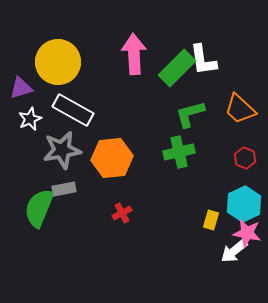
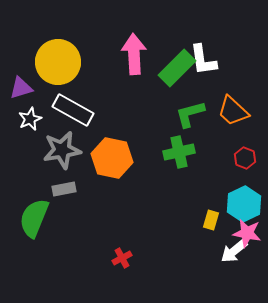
orange trapezoid: moved 7 px left, 2 px down
orange hexagon: rotated 18 degrees clockwise
green semicircle: moved 5 px left, 10 px down
red cross: moved 45 px down
